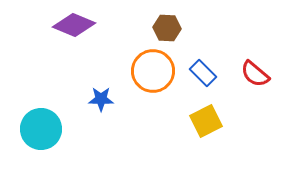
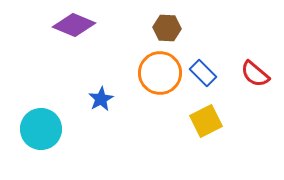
orange circle: moved 7 px right, 2 px down
blue star: rotated 30 degrees counterclockwise
